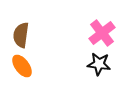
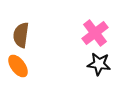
pink cross: moved 7 px left
orange ellipse: moved 4 px left
